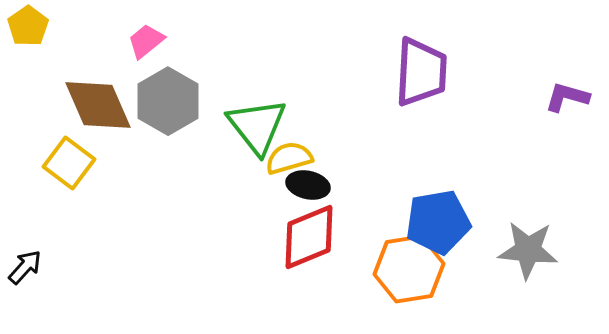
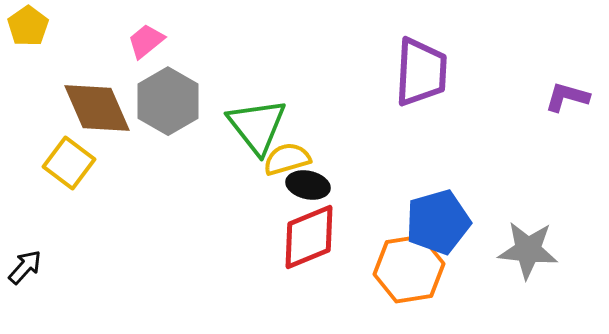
brown diamond: moved 1 px left, 3 px down
yellow semicircle: moved 2 px left, 1 px down
blue pentagon: rotated 6 degrees counterclockwise
